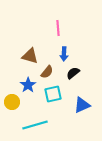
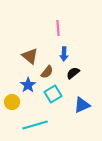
brown triangle: rotated 24 degrees clockwise
cyan square: rotated 18 degrees counterclockwise
